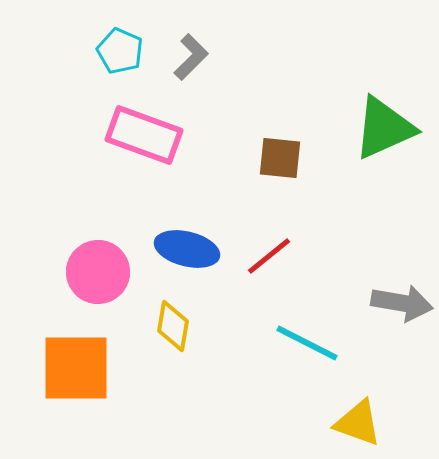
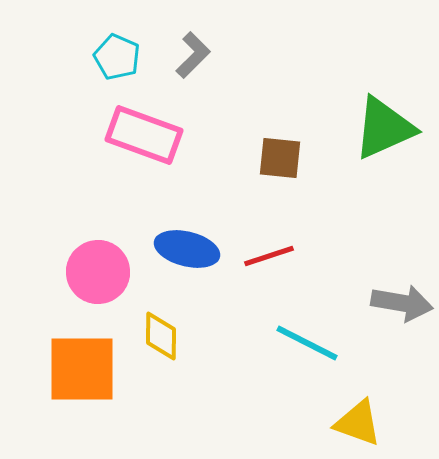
cyan pentagon: moved 3 px left, 6 px down
gray L-shape: moved 2 px right, 2 px up
red line: rotated 21 degrees clockwise
yellow diamond: moved 12 px left, 10 px down; rotated 9 degrees counterclockwise
orange square: moved 6 px right, 1 px down
